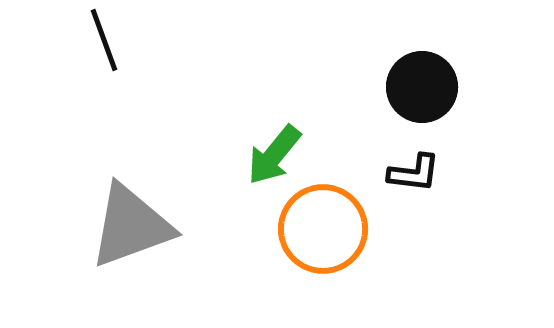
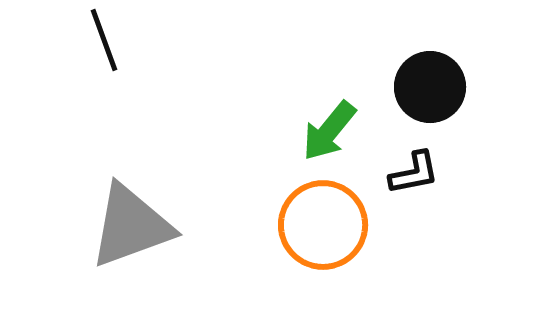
black circle: moved 8 px right
green arrow: moved 55 px right, 24 px up
black L-shape: rotated 18 degrees counterclockwise
orange circle: moved 4 px up
